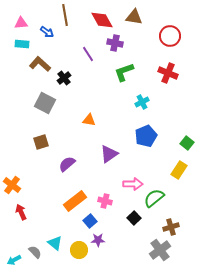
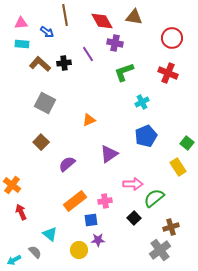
red diamond: moved 1 px down
red circle: moved 2 px right, 2 px down
black cross: moved 15 px up; rotated 32 degrees clockwise
orange triangle: rotated 32 degrees counterclockwise
brown square: rotated 28 degrees counterclockwise
yellow rectangle: moved 1 px left, 3 px up; rotated 66 degrees counterclockwise
pink cross: rotated 24 degrees counterclockwise
blue square: moved 1 px right, 1 px up; rotated 32 degrees clockwise
cyan triangle: moved 5 px left, 9 px up
